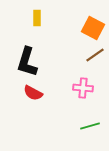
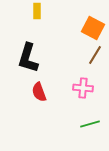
yellow rectangle: moved 7 px up
brown line: rotated 24 degrees counterclockwise
black L-shape: moved 1 px right, 4 px up
red semicircle: moved 6 px right, 1 px up; rotated 42 degrees clockwise
green line: moved 2 px up
